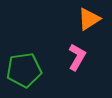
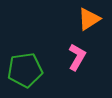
green pentagon: moved 1 px right
